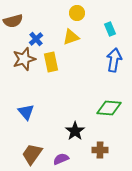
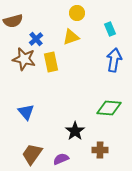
brown star: rotated 30 degrees clockwise
